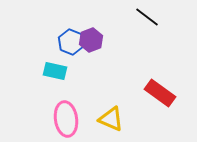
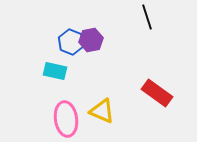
black line: rotated 35 degrees clockwise
purple hexagon: rotated 10 degrees clockwise
red rectangle: moved 3 px left
yellow triangle: moved 9 px left, 8 px up
